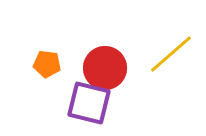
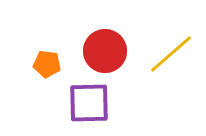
red circle: moved 17 px up
purple square: rotated 15 degrees counterclockwise
